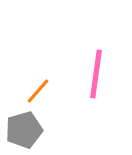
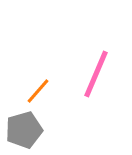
pink line: rotated 15 degrees clockwise
